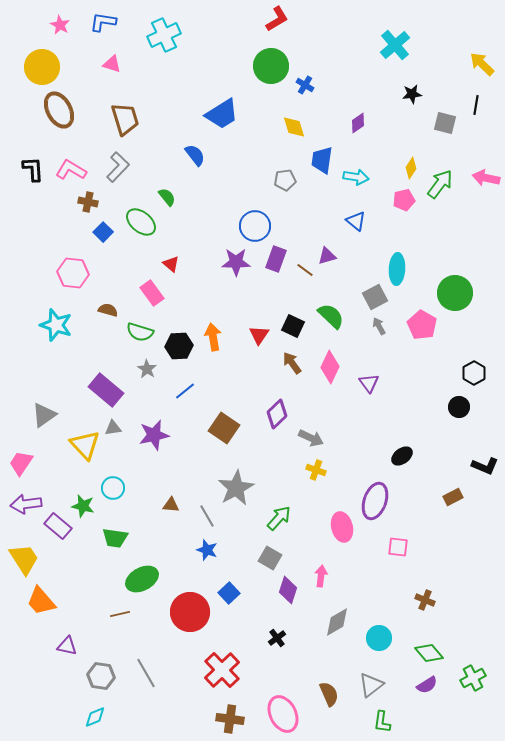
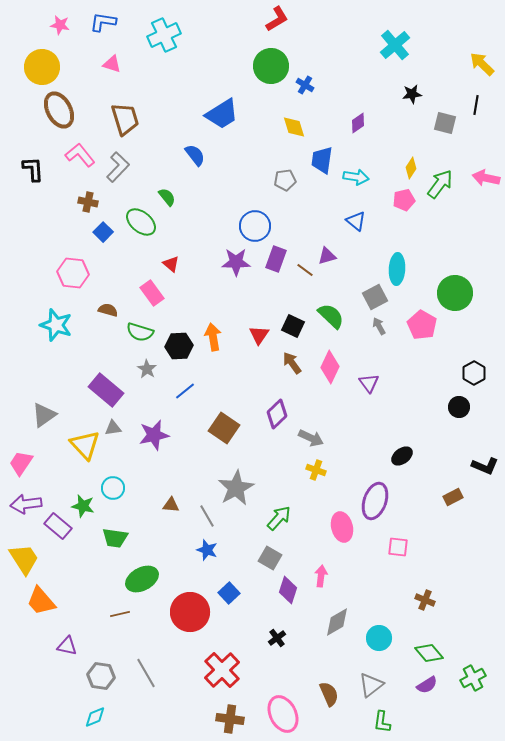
pink star at (60, 25): rotated 18 degrees counterclockwise
pink L-shape at (71, 170): moved 9 px right, 15 px up; rotated 20 degrees clockwise
